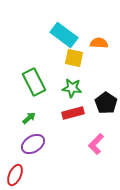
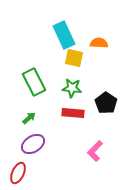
cyan rectangle: rotated 28 degrees clockwise
red rectangle: rotated 20 degrees clockwise
pink L-shape: moved 1 px left, 7 px down
red ellipse: moved 3 px right, 2 px up
